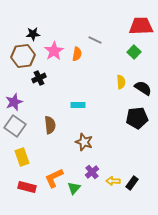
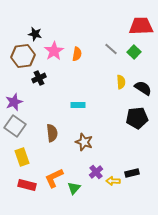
black star: moved 2 px right; rotated 16 degrees clockwise
gray line: moved 16 px right, 9 px down; rotated 16 degrees clockwise
brown semicircle: moved 2 px right, 8 px down
purple cross: moved 4 px right
black rectangle: moved 10 px up; rotated 40 degrees clockwise
red rectangle: moved 2 px up
